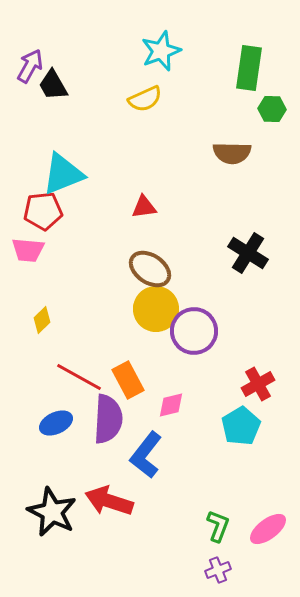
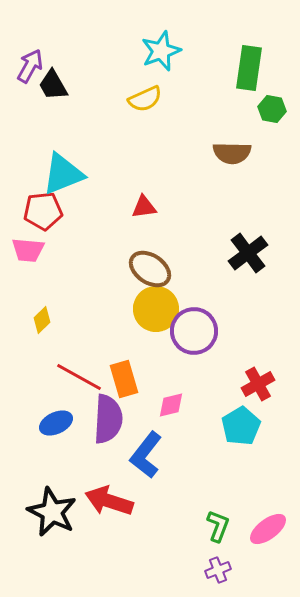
green hexagon: rotated 8 degrees clockwise
black cross: rotated 21 degrees clockwise
orange rectangle: moved 4 px left, 1 px up; rotated 12 degrees clockwise
